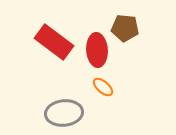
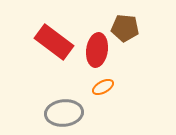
red ellipse: rotated 12 degrees clockwise
orange ellipse: rotated 70 degrees counterclockwise
